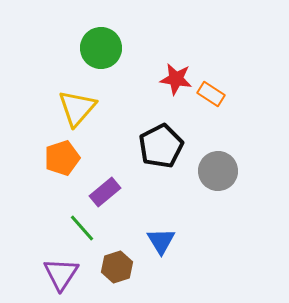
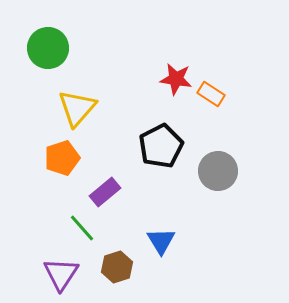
green circle: moved 53 px left
